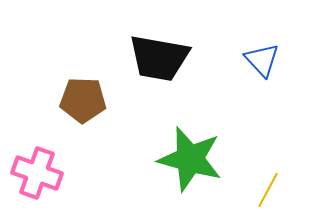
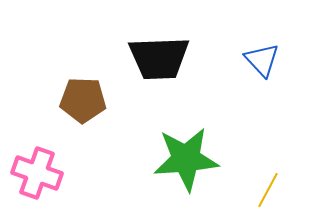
black trapezoid: rotated 12 degrees counterclockwise
green star: moved 4 px left; rotated 20 degrees counterclockwise
